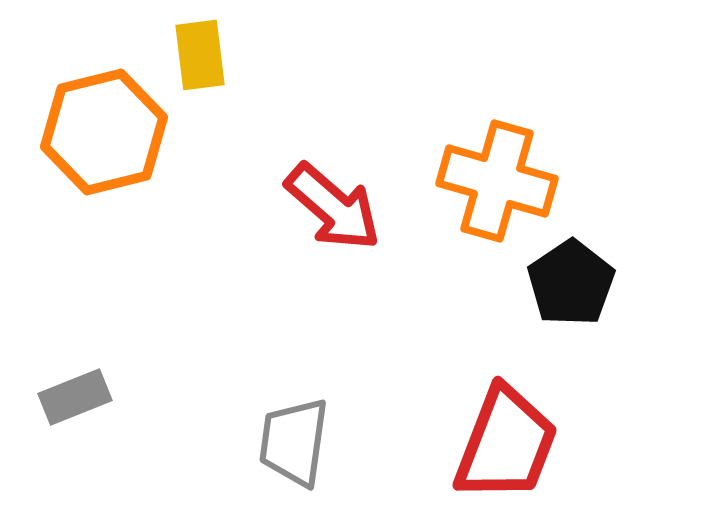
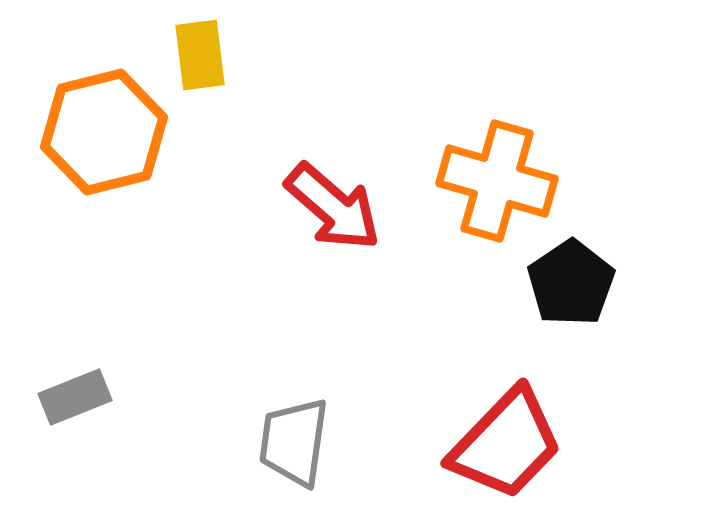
red trapezoid: rotated 23 degrees clockwise
